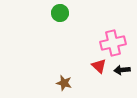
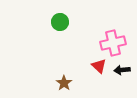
green circle: moved 9 px down
brown star: rotated 21 degrees clockwise
